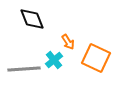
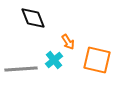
black diamond: moved 1 px right, 1 px up
orange square: moved 1 px right, 2 px down; rotated 12 degrees counterclockwise
gray line: moved 3 px left
